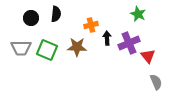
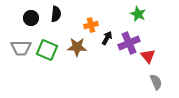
black arrow: rotated 32 degrees clockwise
